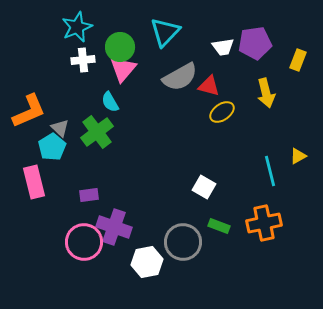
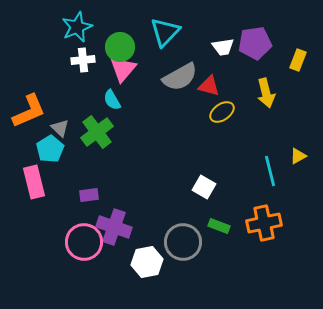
cyan semicircle: moved 2 px right, 2 px up
cyan pentagon: moved 2 px left, 2 px down
